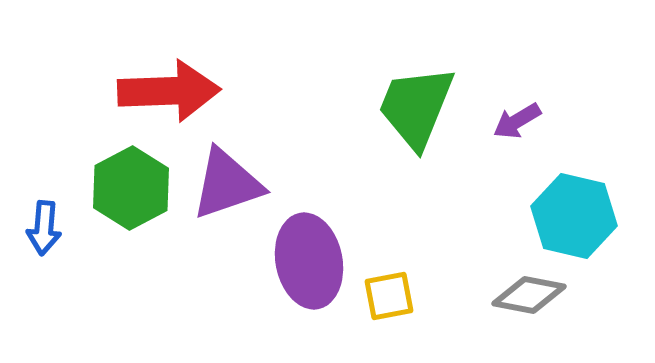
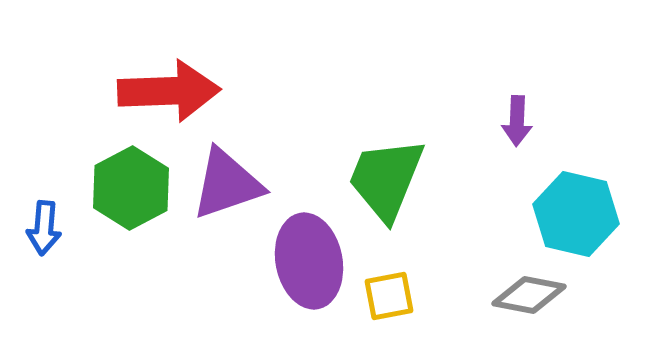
green trapezoid: moved 30 px left, 72 px down
purple arrow: rotated 57 degrees counterclockwise
cyan hexagon: moved 2 px right, 2 px up
